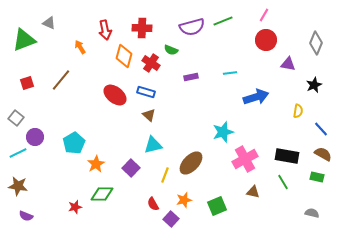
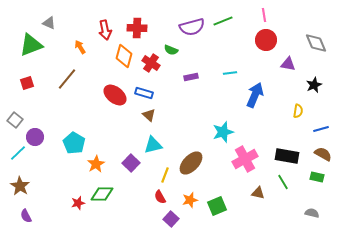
pink line at (264, 15): rotated 40 degrees counterclockwise
red cross at (142, 28): moved 5 px left
green triangle at (24, 40): moved 7 px right, 5 px down
gray diamond at (316, 43): rotated 45 degrees counterclockwise
brown line at (61, 80): moved 6 px right, 1 px up
blue rectangle at (146, 92): moved 2 px left, 1 px down
blue arrow at (256, 97): moved 1 px left, 2 px up; rotated 50 degrees counterclockwise
gray square at (16, 118): moved 1 px left, 2 px down
blue line at (321, 129): rotated 63 degrees counterclockwise
cyan pentagon at (74, 143): rotated 10 degrees counterclockwise
cyan line at (18, 153): rotated 18 degrees counterclockwise
purple square at (131, 168): moved 5 px up
brown star at (18, 186): moved 2 px right; rotated 24 degrees clockwise
brown triangle at (253, 192): moved 5 px right, 1 px down
orange star at (184, 200): moved 6 px right
red semicircle at (153, 204): moved 7 px right, 7 px up
red star at (75, 207): moved 3 px right, 4 px up
purple semicircle at (26, 216): rotated 40 degrees clockwise
